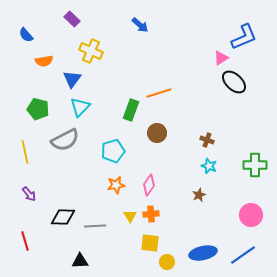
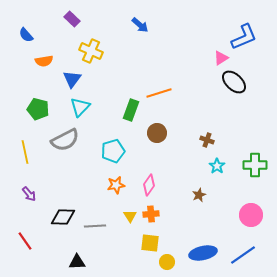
cyan star: moved 8 px right; rotated 14 degrees clockwise
red line: rotated 18 degrees counterclockwise
black triangle: moved 3 px left, 1 px down
